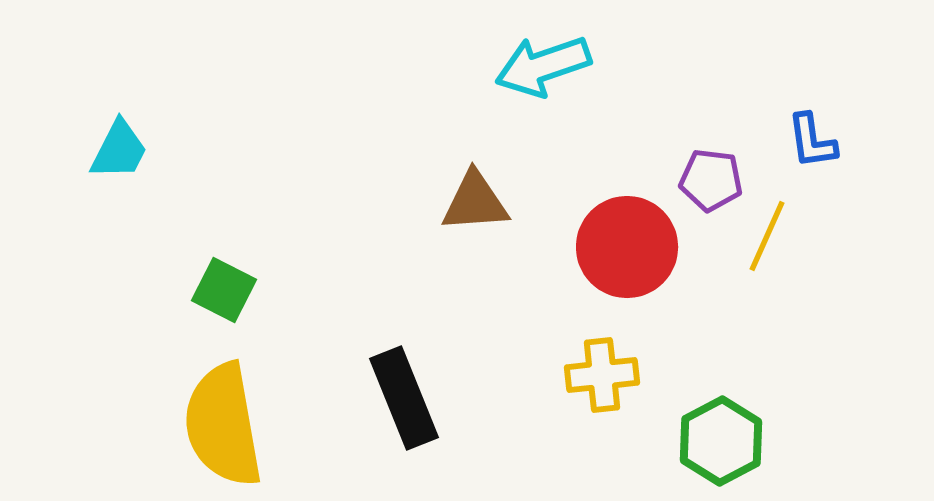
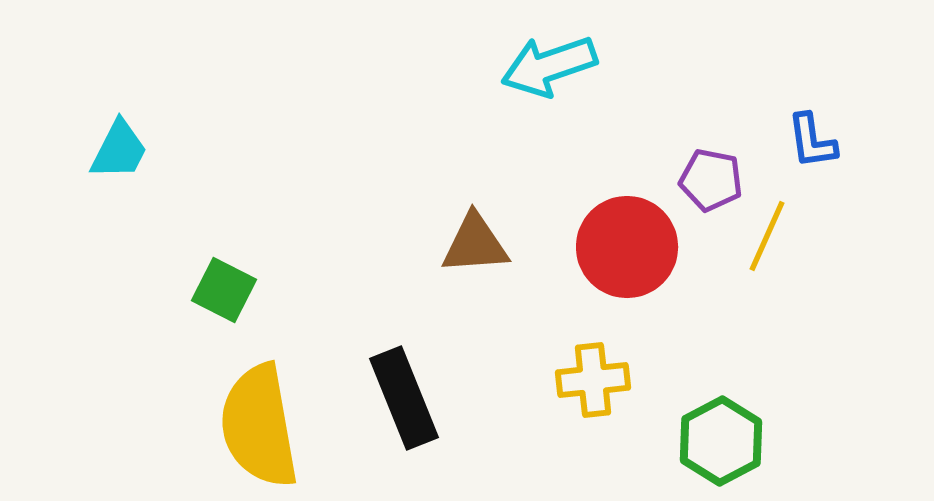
cyan arrow: moved 6 px right
purple pentagon: rotated 4 degrees clockwise
brown triangle: moved 42 px down
yellow cross: moved 9 px left, 5 px down
yellow semicircle: moved 36 px right, 1 px down
